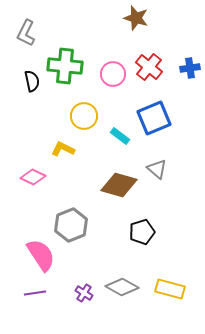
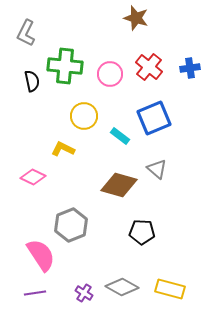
pink circle: moved 3 px left
black pentagon: rotated 20 degrees clockwise
